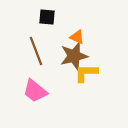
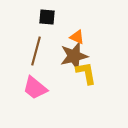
brown line: rotated 36 degrees clockwise
yellow L-shape: rotated 80 degrees clockwise
pink trapezoid: moved 3 px up
